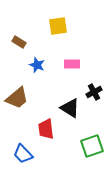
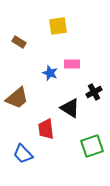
blue star: moved 13 px right, 8 px down
